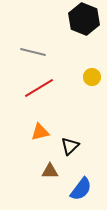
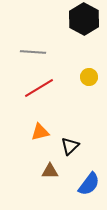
black hexagon: rotated 8 degrees clockwise
gray line: rotated 10 degrees counterclockwise
yellow circle: moved 3 px left
blue semicircle: moved 8 px right, 5 px up
